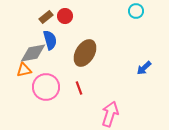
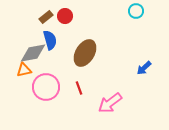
pink arrow: moved 11 px up; rotated 145 degrees counterclockwise
